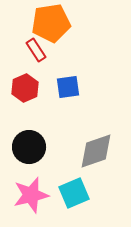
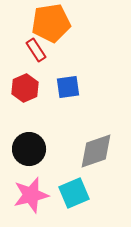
black circle: moved 2 px down
